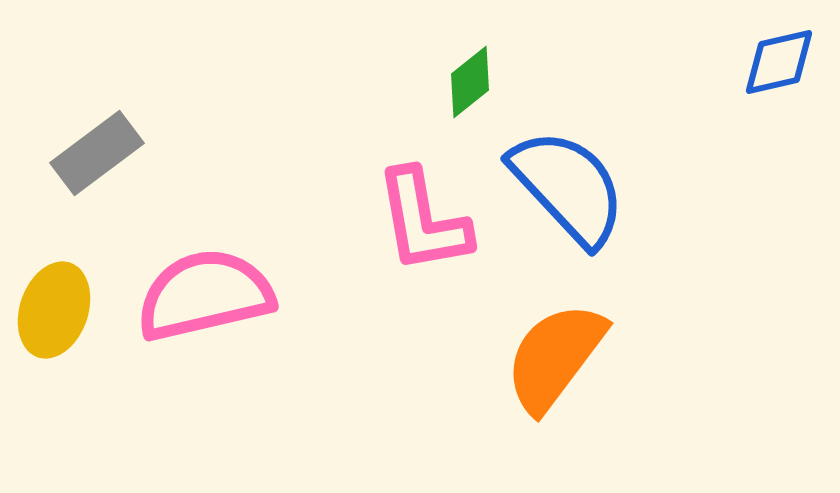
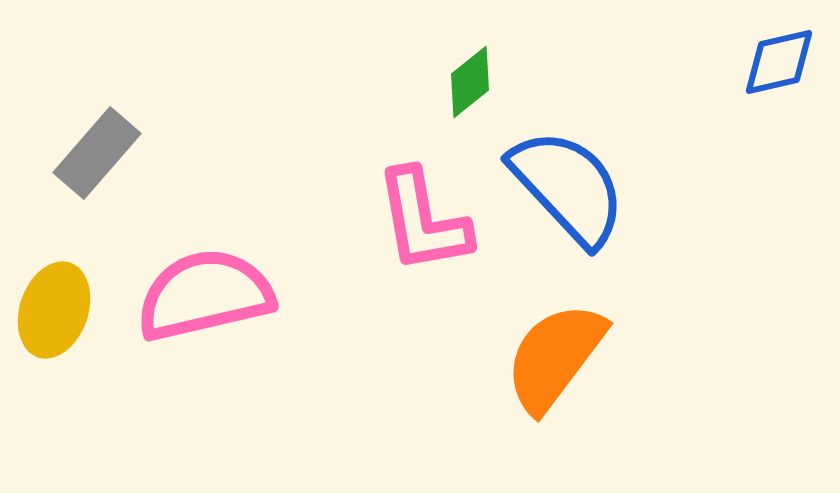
gray rectangle: rotated 12 degrees counterclockwise
